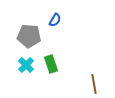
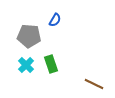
brown line: rotated 54 degrees counterclockwise
